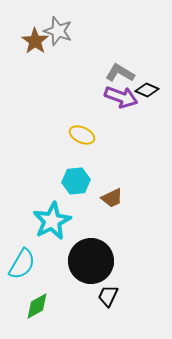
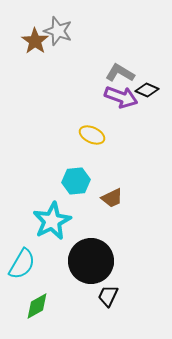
yellow ellipse: moved 10 px right
